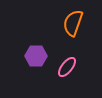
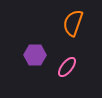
purple hexagon: moved 1 px left, 1 px up
